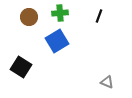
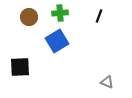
black square: moved 1 px left; rotated 35 degrees counterclockwise
